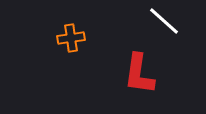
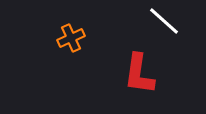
orange cross: rotated 16 degrees counterclockwise
